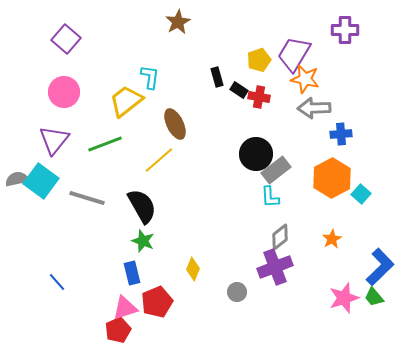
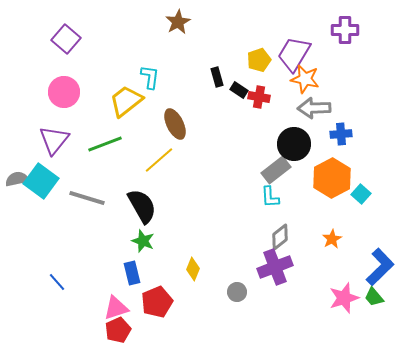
black circle at (256, 154): moved 38 px right, 10 px up
pink triangle at (125, 308): moved 9 px left
